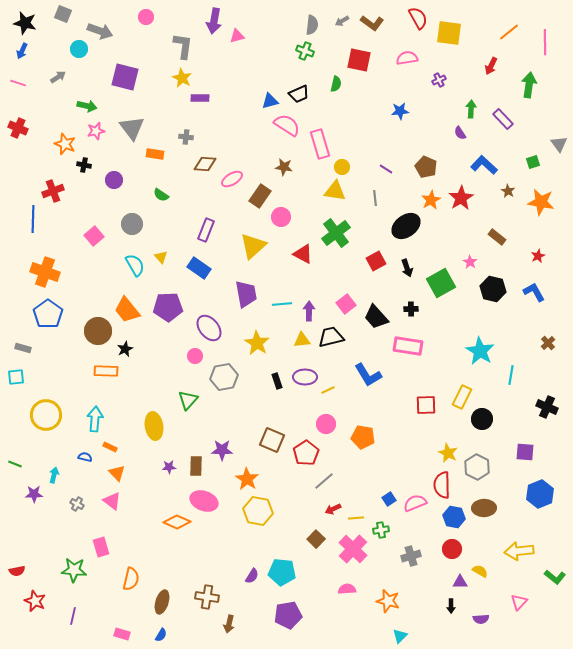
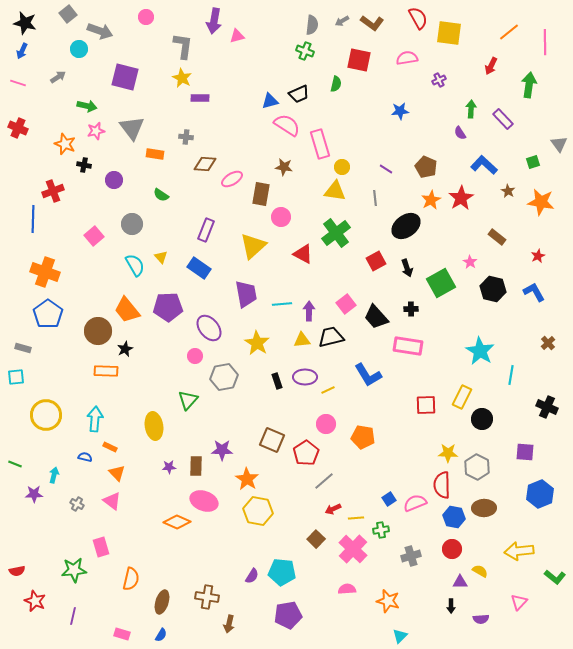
gray square at (63, 14): moved 5 px right; rotated 30 degrees clockwise
brown rectangle at (260, 196): moved 1 px right, 2 px up; rotated 25 degrees counterclockwise
yellow star at (448, 453): rotated 24 degrees counterclockwise
green star at (74, 570): rotated 10 degrees counterclockwise
